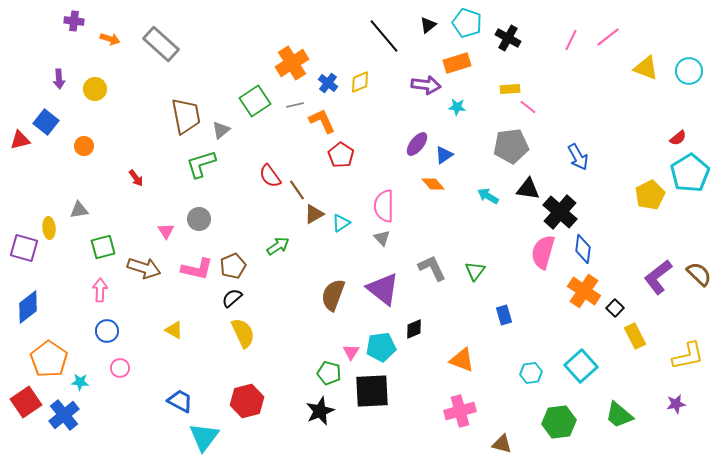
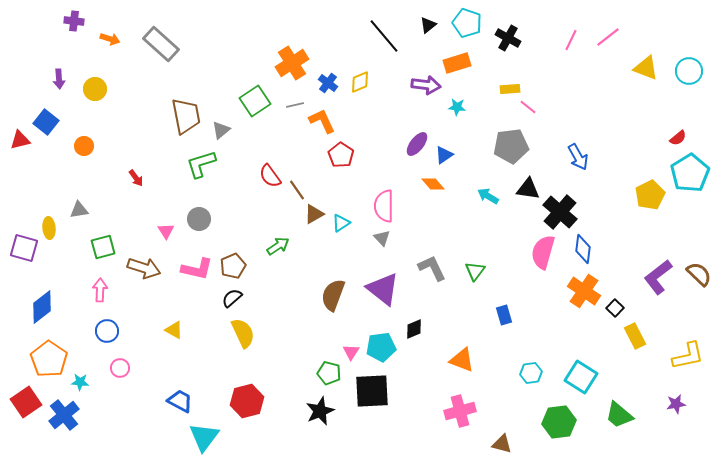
blue diamond at (28, 307): moved 14 px right
cyan square at (581, 366): moved 11 px down; rotated 16 degrees counterclockwise
